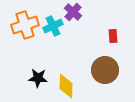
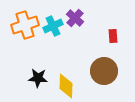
purple cross: moved 2 px right, 6 px down
brown circle: moved 1 px left, 1 px down
